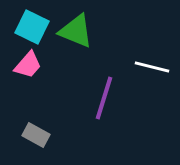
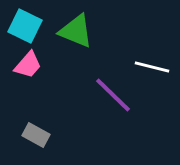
cyan square: moved 7 px left, 1 px up
purple line: moved 9 px right, 3 px up; rotated 63 degrees counterclockwise
